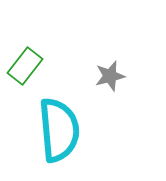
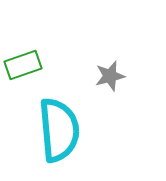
green rectangle: moved 2 px left, 1 px up; rotated 33 degrees clockwise
